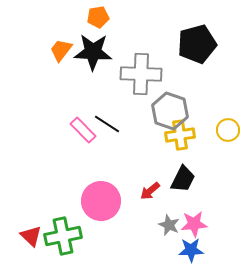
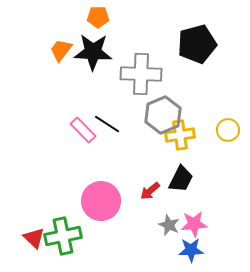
orange pentagon: rotated 10 degrees clockwise
gray hexagon: moved 7 px left, 4 px down; rotated 18 degrees clockwise
black trapezoid: moved 2 px left
red triangle: moved 3 px right, 2 px down
